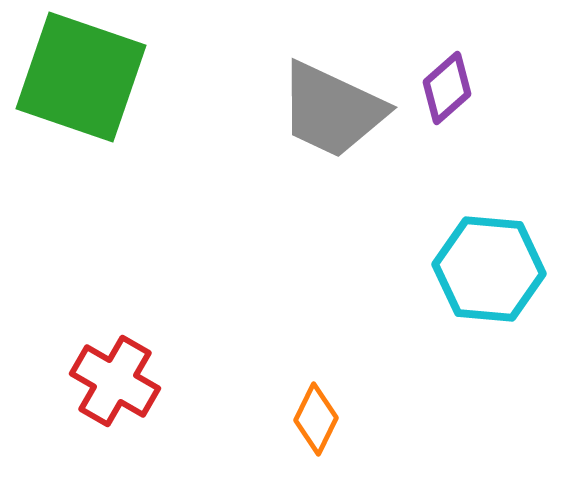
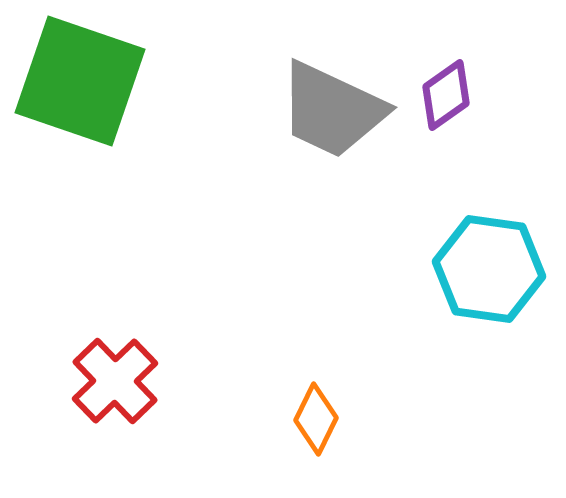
green square: moved 1 px left, 4 px down
purple diamond: moved 1 px left, 7 px down; rotated 6 degrees clockwise
cyan hexagon: rotated 3 degrees clockwise
red cross: rotated 16 degrees clockwise
